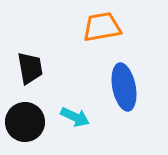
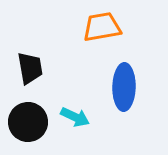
blue ellipse: rotated 12 degrees clockwise
black circle: moved 3 px right
